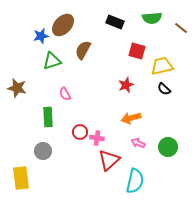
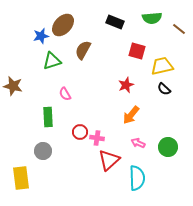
brown line: moved 2 px left, 1 px down
brown star: moved 4 px left, 2 px up
orange arrow: moved 3 px up; rotated 36 degrees counterclockwise
cyan semicircle: moved 2 px right, 3 px up; rotated 15 degrees counterclockwise
